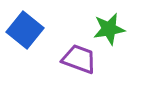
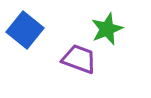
green star: moved 2 px left; rotated 12 degrees counterclockwise
